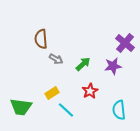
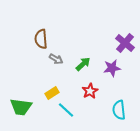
purple star: moved 1 px left, 2 px down
